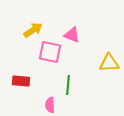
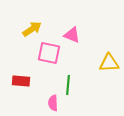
yellow arrow: moved 1 px left, 1 px up
pink square: moved 1 px left, 1 px down
pink semicircle: moved 3 px right, 2 px up
